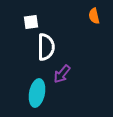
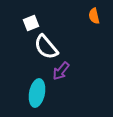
white square: moved 1 px down; rotated 14 degrees counterclockwise
white semicircle: rotated 140 degrees clockwise
purple arrow: moved 1 px left, 3 px up
